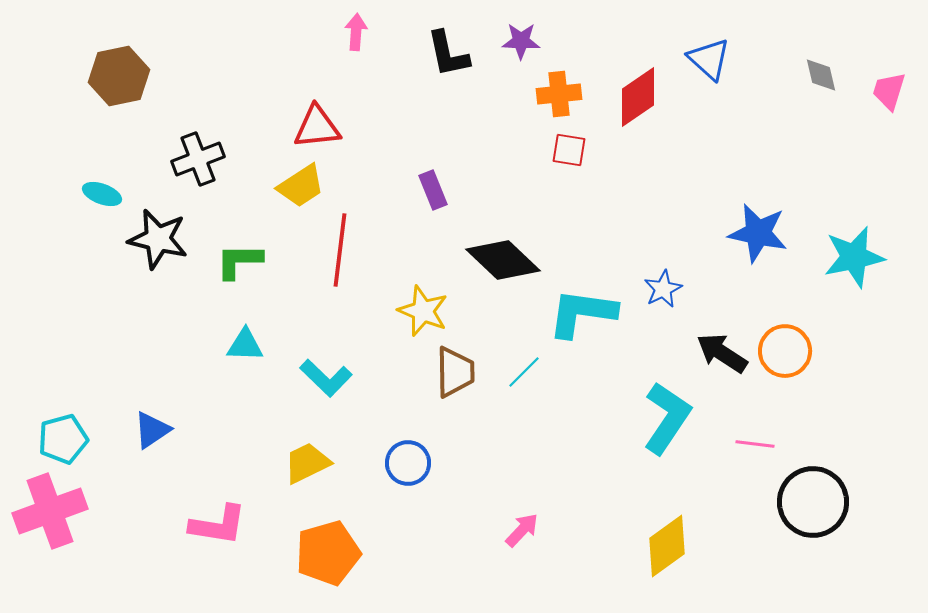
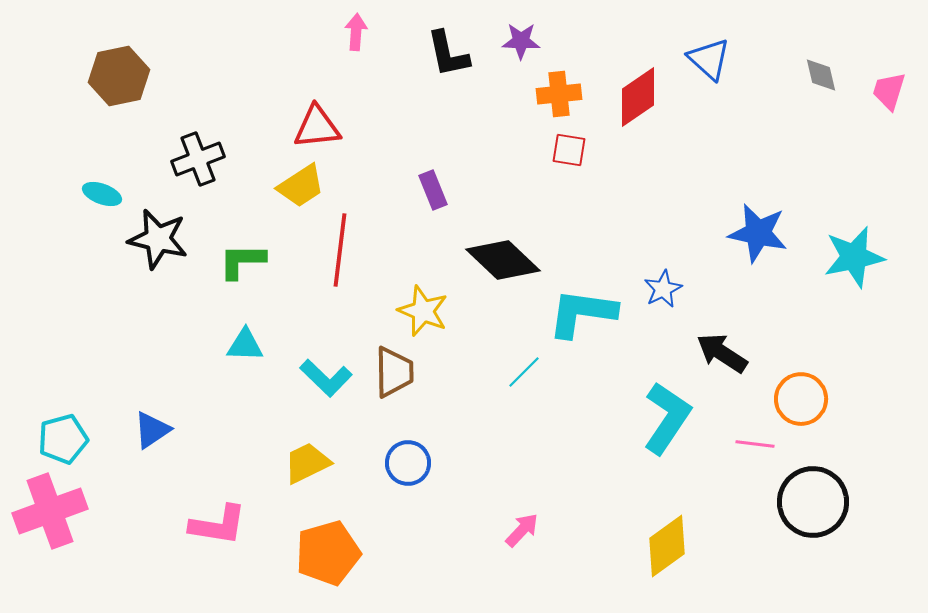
green L-shape at (239, 261): moved 3 px right
orange circle at (785, 351): moved 16 px right, 48 px down
brown trapezoid at (455, 372): moved 61 px left
